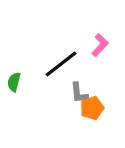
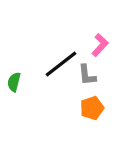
gray L-shape: moved 8 px right, 18 px up
